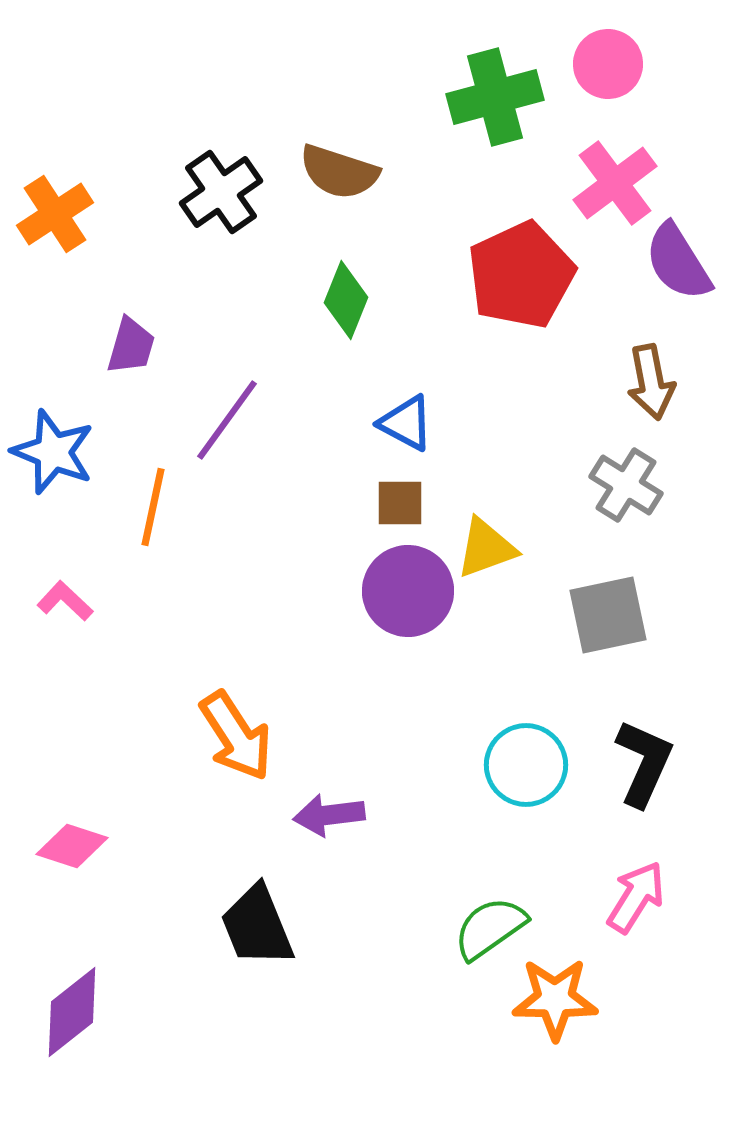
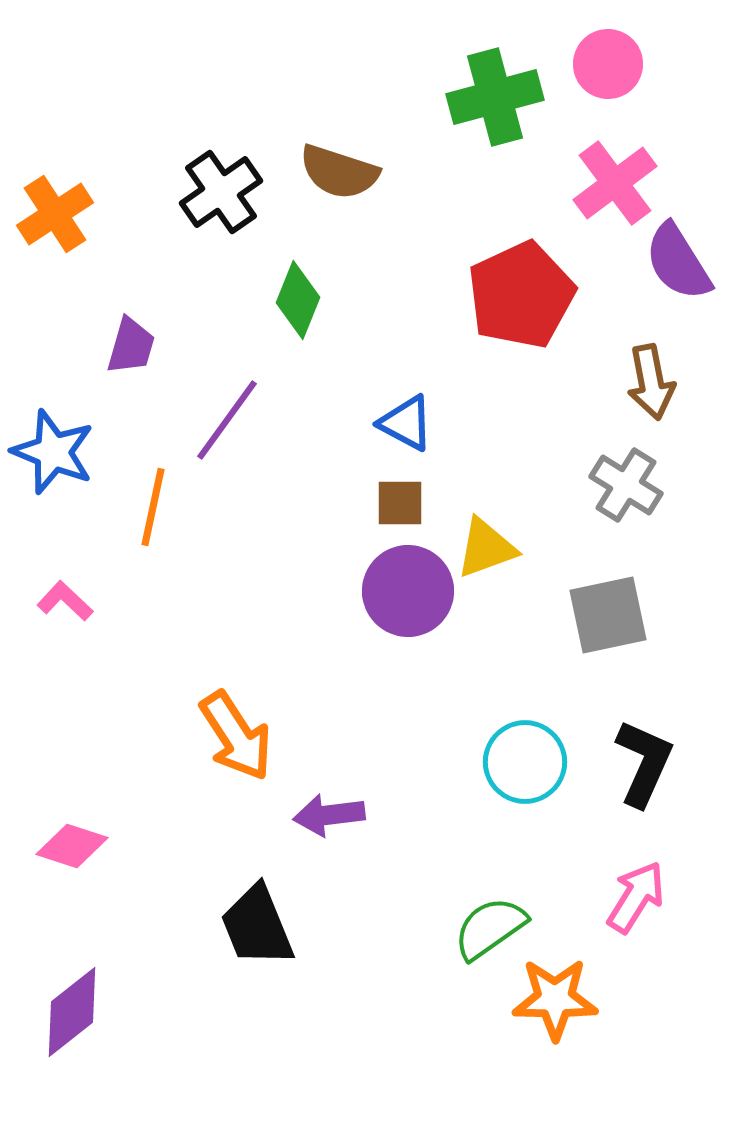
red pentagon: moved 20 px down
green diamond: moved 48 px left
cyan circle: moved 1 px left, 3 px up
